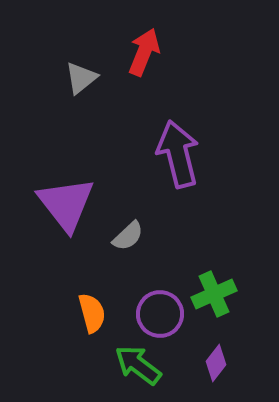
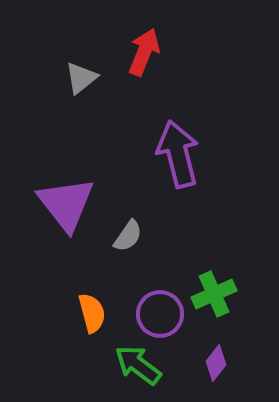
gray semicircle: rotated 12 degrees counterclockwise
